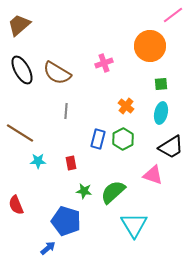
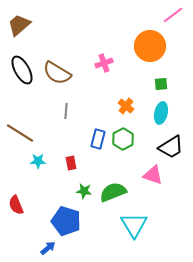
green semicircle: rotated 20 degrees clockwise
